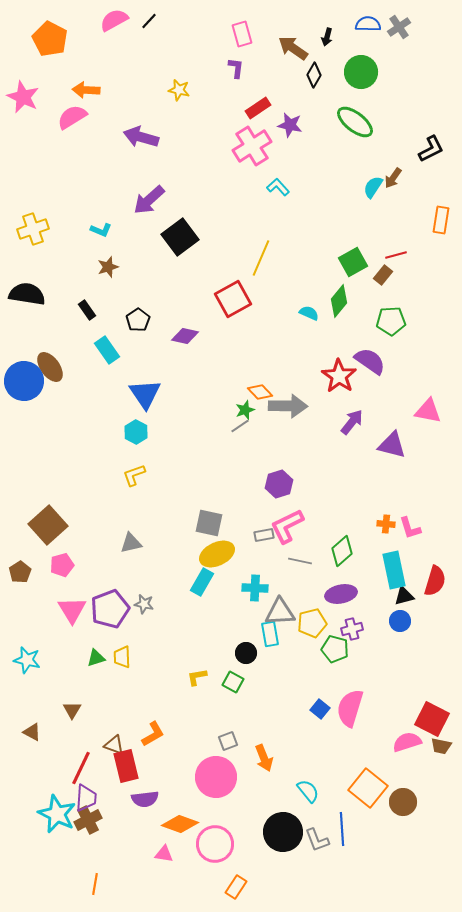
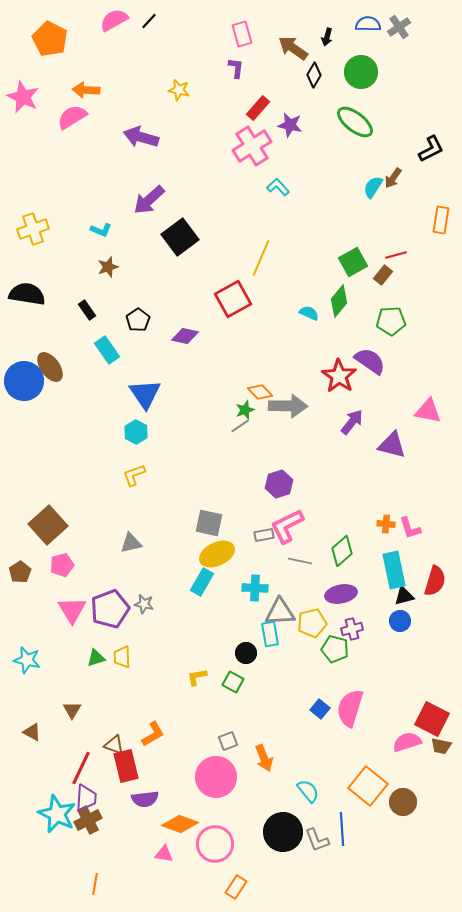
red rectangle at (258, 108): rotated 15 degrees counterclockwise
orange square at (368, 788): moved 2 px up
